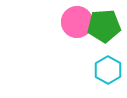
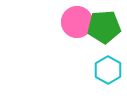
green pentagon: moved 1 px down
